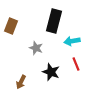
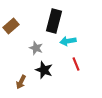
brown rectangle: rotated 28 degrees clockwise
cyan arrow: moved 4 px left
black star: moved 7 px left, 2 px up
